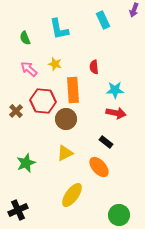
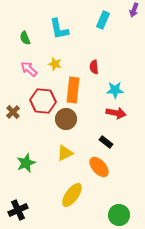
cyan rectangle: rotated 48 degrees clockwise
orange rectangle: rotated 10 degrees clockwise
brown cross: moved 3 px left, 1 px down
